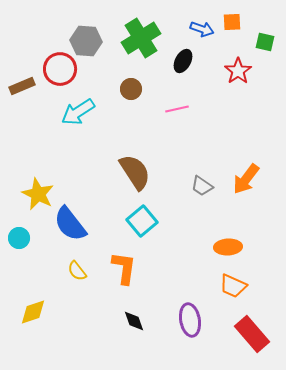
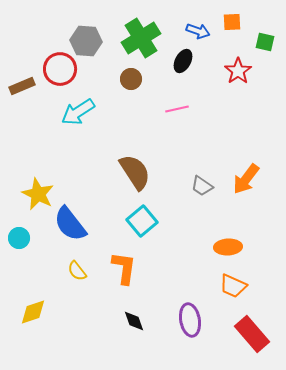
blue arrow: moved 4 px left, 2 px down
brown circle: moved 10 px up
